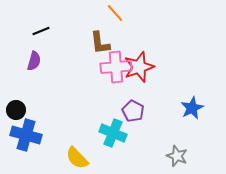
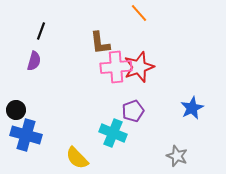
orange line: moved 24 px right
black line: rotated 48 degrees counterclockwise
purple pentagon: rotated 25 degrees clockwise
